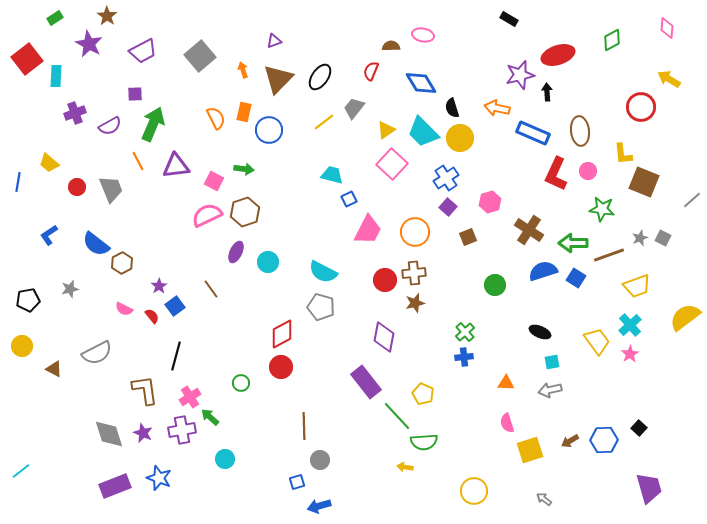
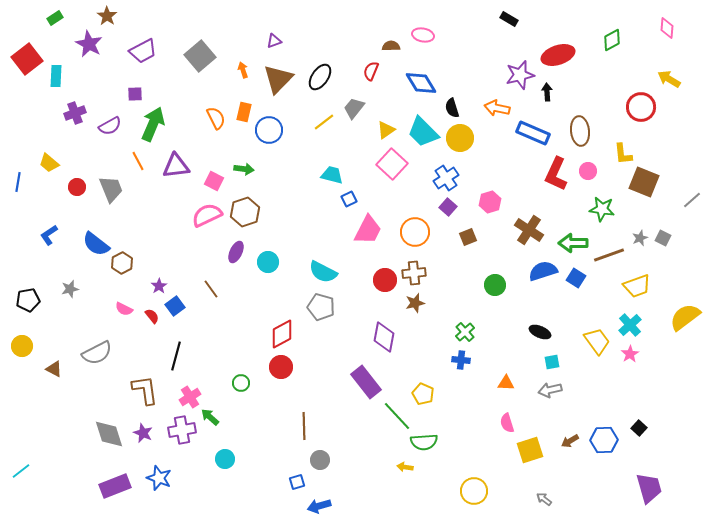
blue cross at (464, 357): moved 3 px left, 3 px down; rotated 12 degrees clockwise
